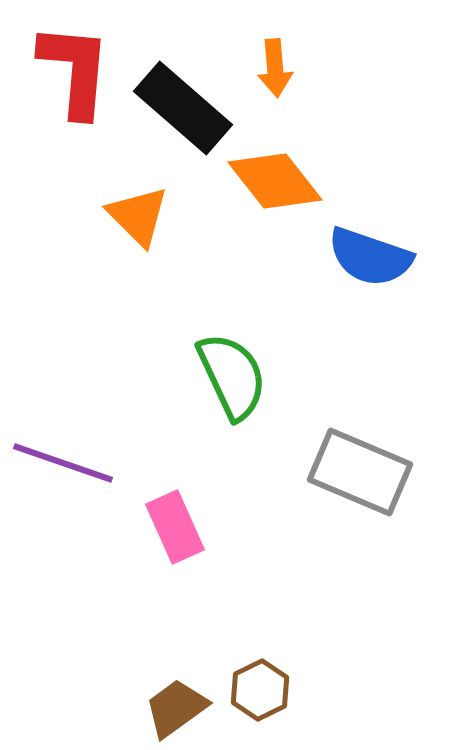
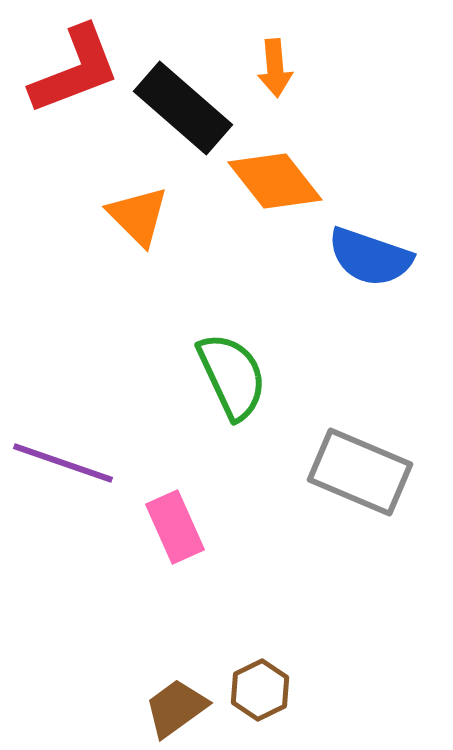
red L-shape: rotated 64 degrees clockwise
